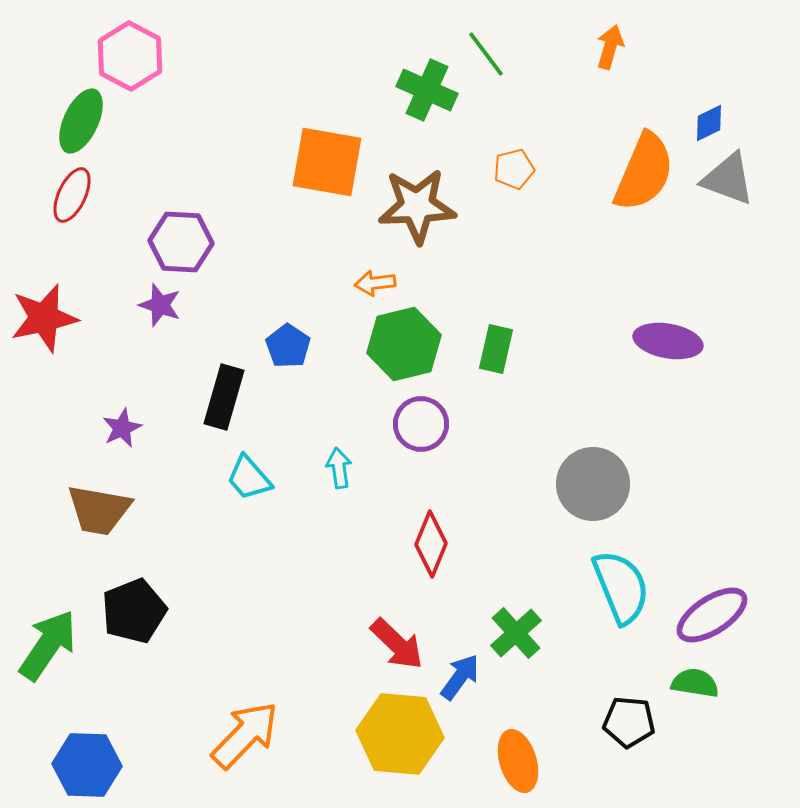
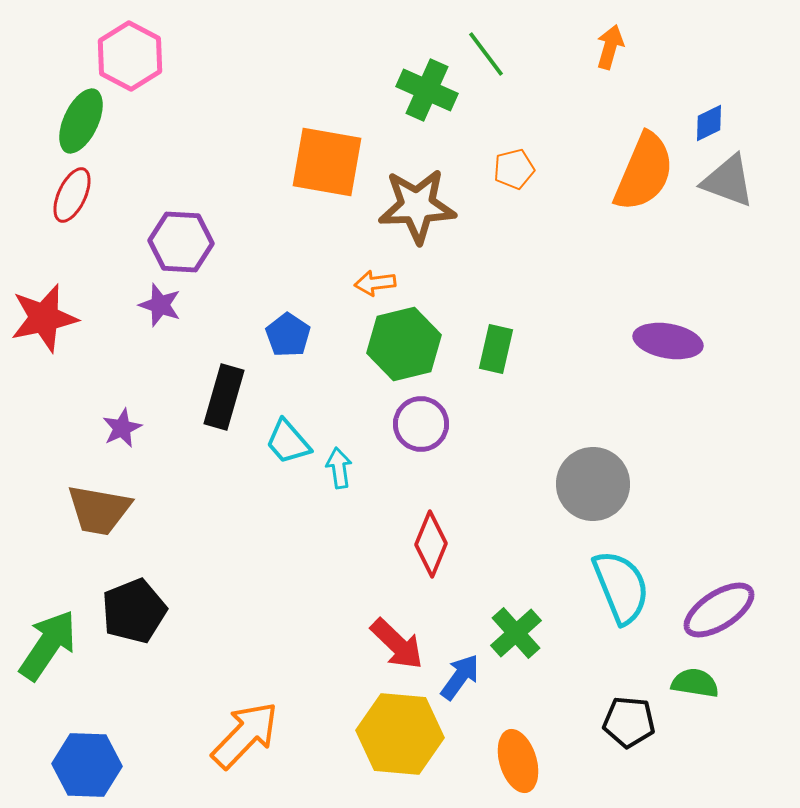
gray triangle at (728, 179): moved 2 px down
blue pentagon at (288, 346): moved 11 px up
cyan trapezoid at (249, 478): moved 39 px right, 36 px up
purple ellipse at (712, 615): moved 7 px right, 5 px up
